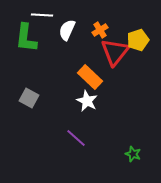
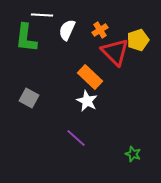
red triangle: rotated 24 degrees counterclockwise
